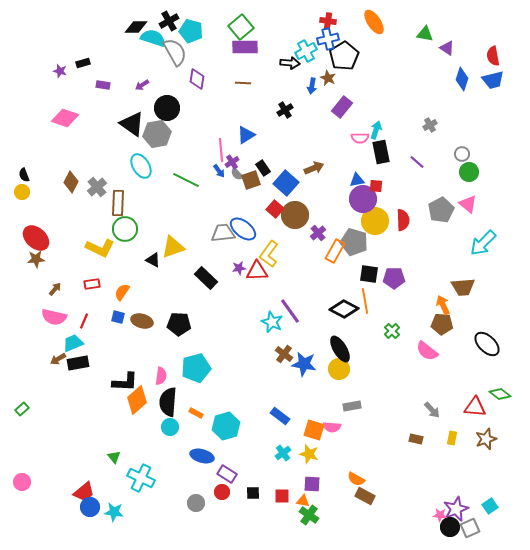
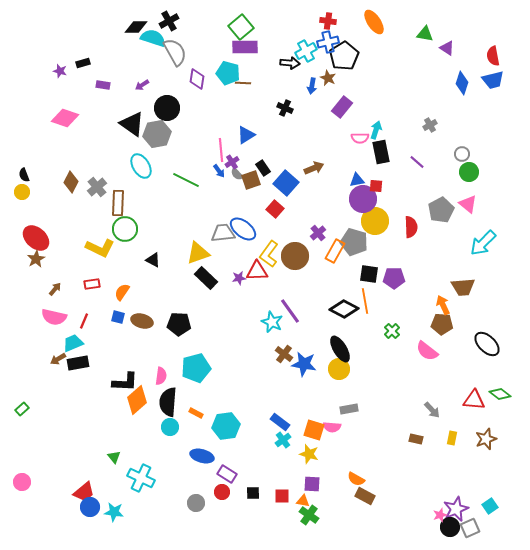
cyan pentagon at (191, 31): moved 37 px right, 42 px down
blue cross at (328, 39): moved 3 px down
blue diamond at (462, 79): moved 4 px down
black cross at (285, 110): moved 2 px up; rotated 35 degrees counterclockwise
brown circle at (295, 215): moved 41 px down
red semicircle at (403, 220): moved 8 px right, 7 px down
yellow triangle at (173, 247): moved 25 px right, 6 px down
brown star at (36, 259): rotated 24 degrees counterclockwise
purple star at (239, 268): moved 10 px down
gray rectangle at (352, 406): moved 3 px left, 3 px down
red triangle at (475, 407): moved 1 px left, 7 px up
blue rectangle at (280, 416): moved 6 px down
cyan hexagon at (226, 426): rotated 8 degrees clockwise
cyan cross at (283, 453): moved 13 px up
pink star at (440, 515): rotated 24 degrees counterclockwise
